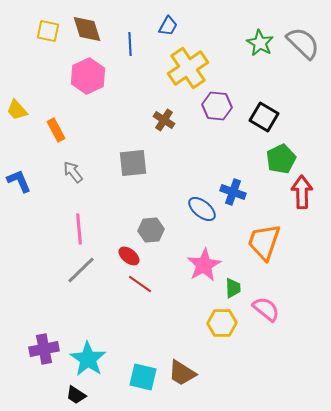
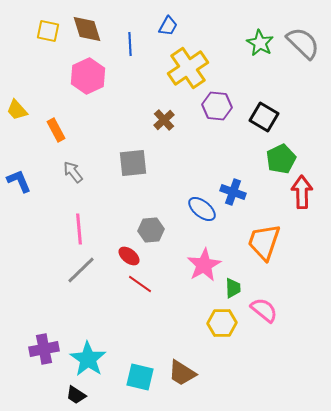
brown cross: rotated 15 degrees clockwise
pink semicircle: moved 2 px left, 1 px down
cyan square: moved 3 px left
